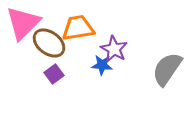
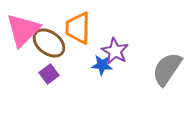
pink triangle: moved 7 px down
orange trapezoid: rotated 80 degrees counterclockwise
purple star: moved 1 px right, 2 px down
purple square: moved 5 px left
